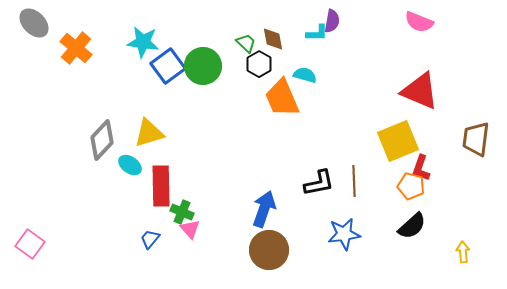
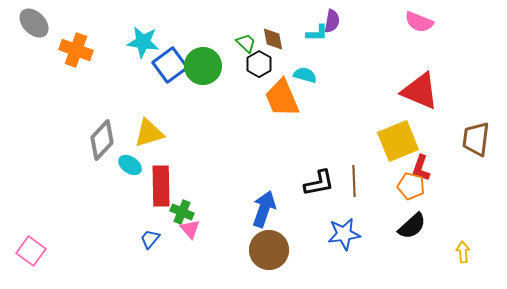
orange cross: moved 2 px down; rotated 20 degrees counterclockwise
blue square: moved 2 px right, 1 px up
pink square: moved 1 px right, 7 px down
